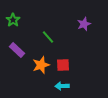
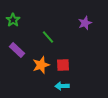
purple star: moved 1 px right, 1 px up
